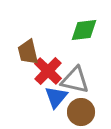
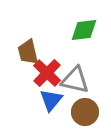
red cross: moved 1 px left, 2 px down
blue triangle: moved 5 px left, 3 px down
brown circle: moved 4 px right
